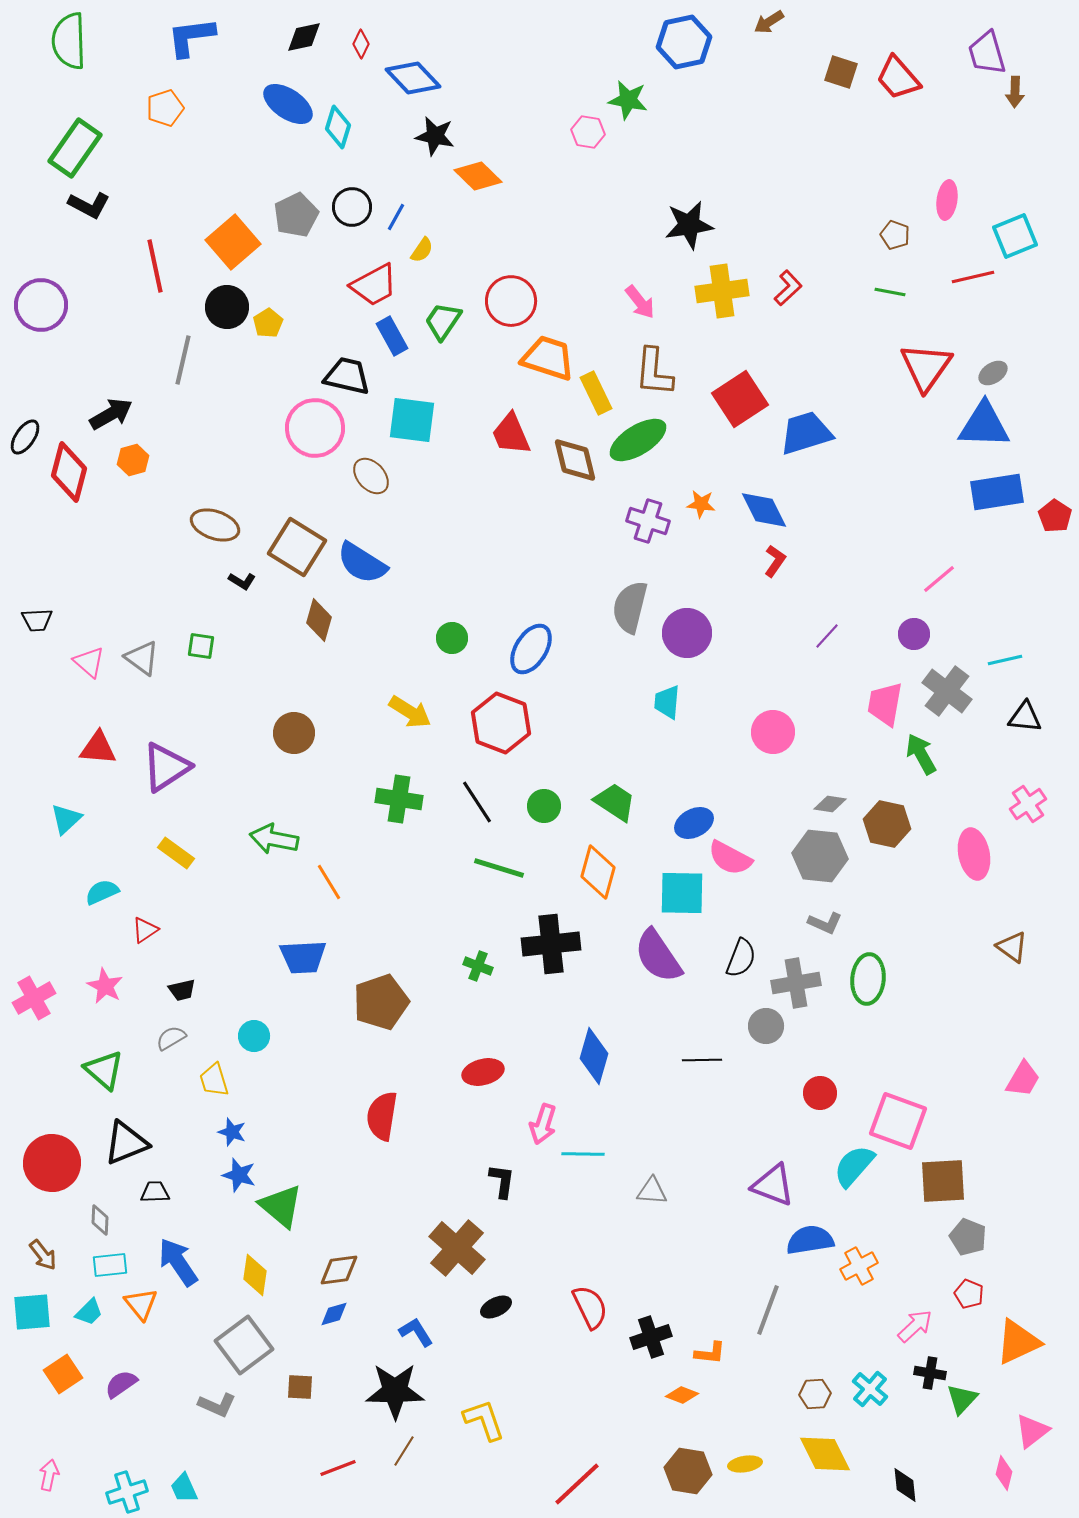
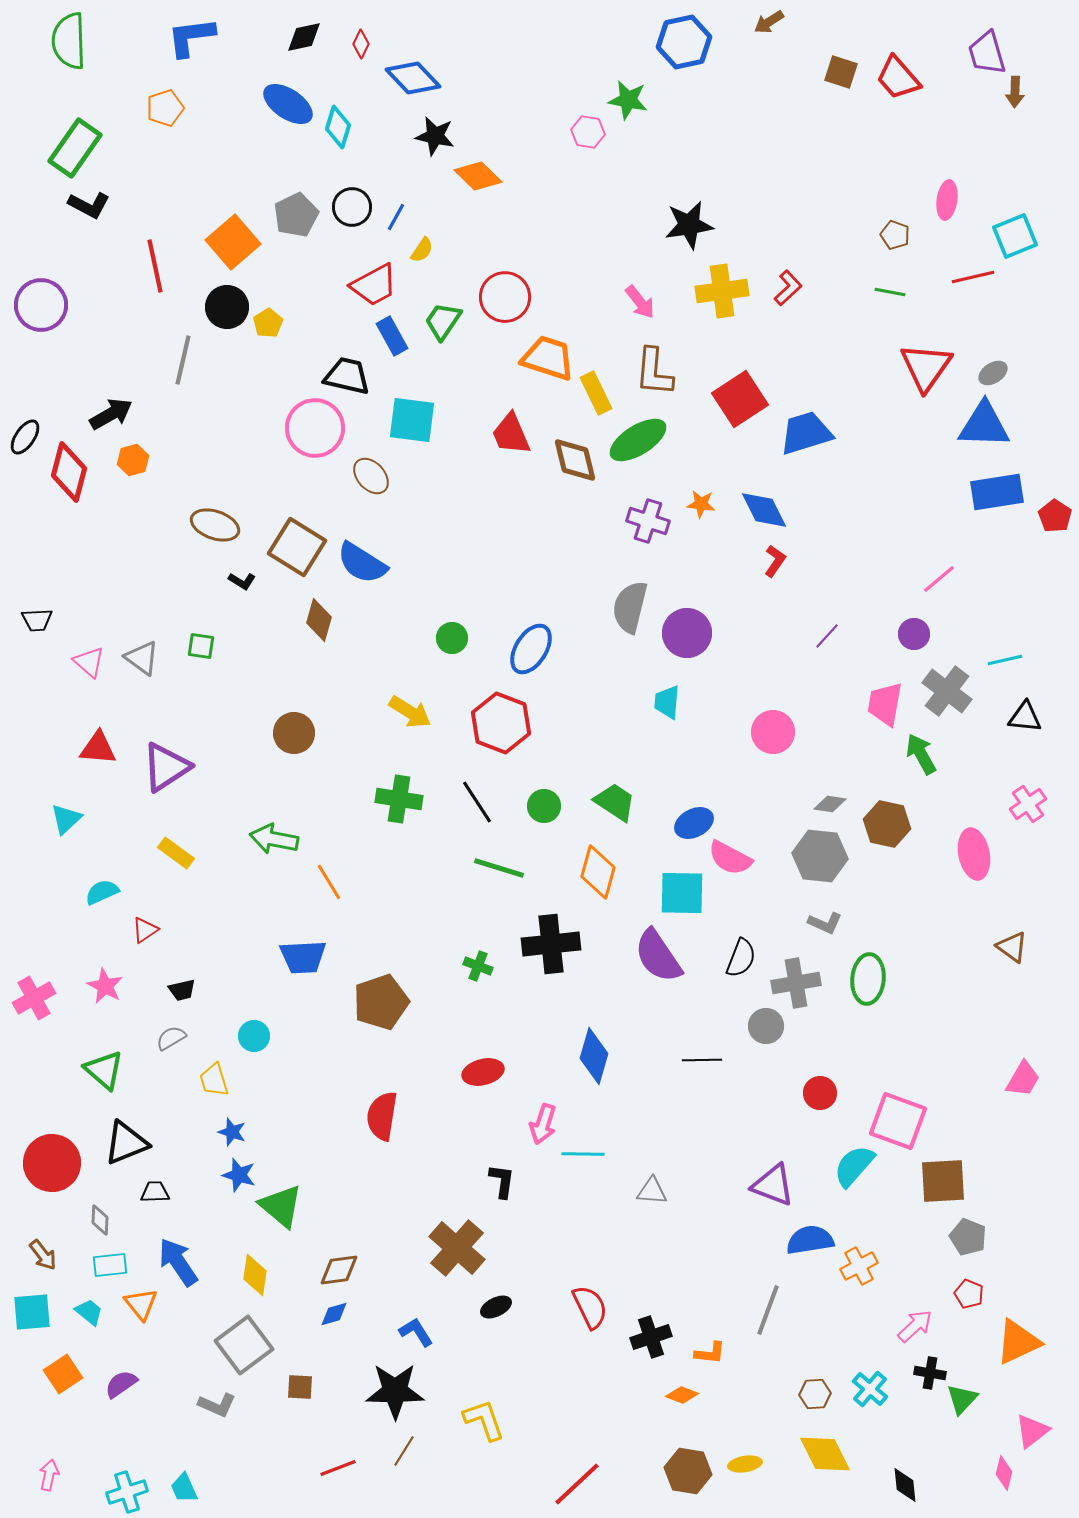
red circle at (511, 301): moved 6 px left, 4 px up
cyan trapezoid at (89, 1312): rotated 96 degrees counterclockwise
